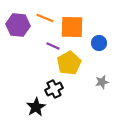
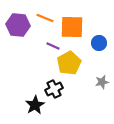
black star: moved 1 px left, 2 px up
